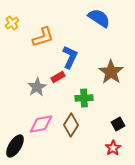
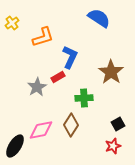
pink diamond: moved 6 px down
red star: moved 2 px up; rotated 14 degrees clockwise
